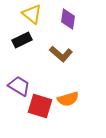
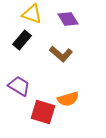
yellow triangle: rotated 20 degrees counterclockwise
purple diamond: rotated 40 degrees counterclockwise
black rectangle: rotated 24 degrees counterclockwise
red square: moved 3 px right, 6 px down
